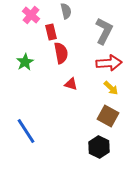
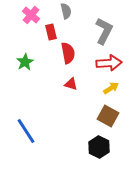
red semicircle: moved 7 px right
yellow arrow: rotated 77 degrees counterclockwise
